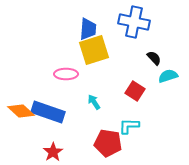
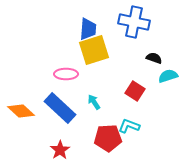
black semicircle: rotated 28 degrees counterclockwise
blue rectangle: moved 12 px right, 4 px up; rotated 24 degrees clockwise
cyan L-shape: rotated 20 degrees clockwise
red pentagon: moved 5 px up; rotated 12 degrees counterclockwise
red star: moved 7 px right, 2 px up
